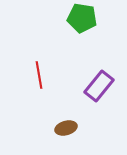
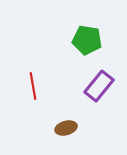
green pentagon: moved 5 px right, 22 px down
red line: moved 6 px left, 11 px down
